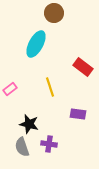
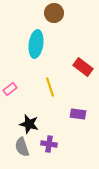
cyan ellipse: rotated 20 degrees counterclockwise
